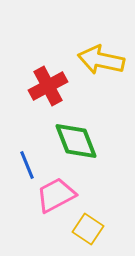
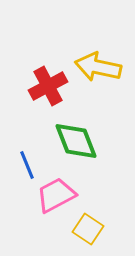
yellow arrow: moved 3 px left, 7 px down
